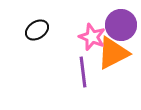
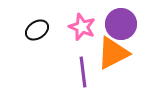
purple circle: moved 1 px up
pink star: moved 10 px left, 10 px up
